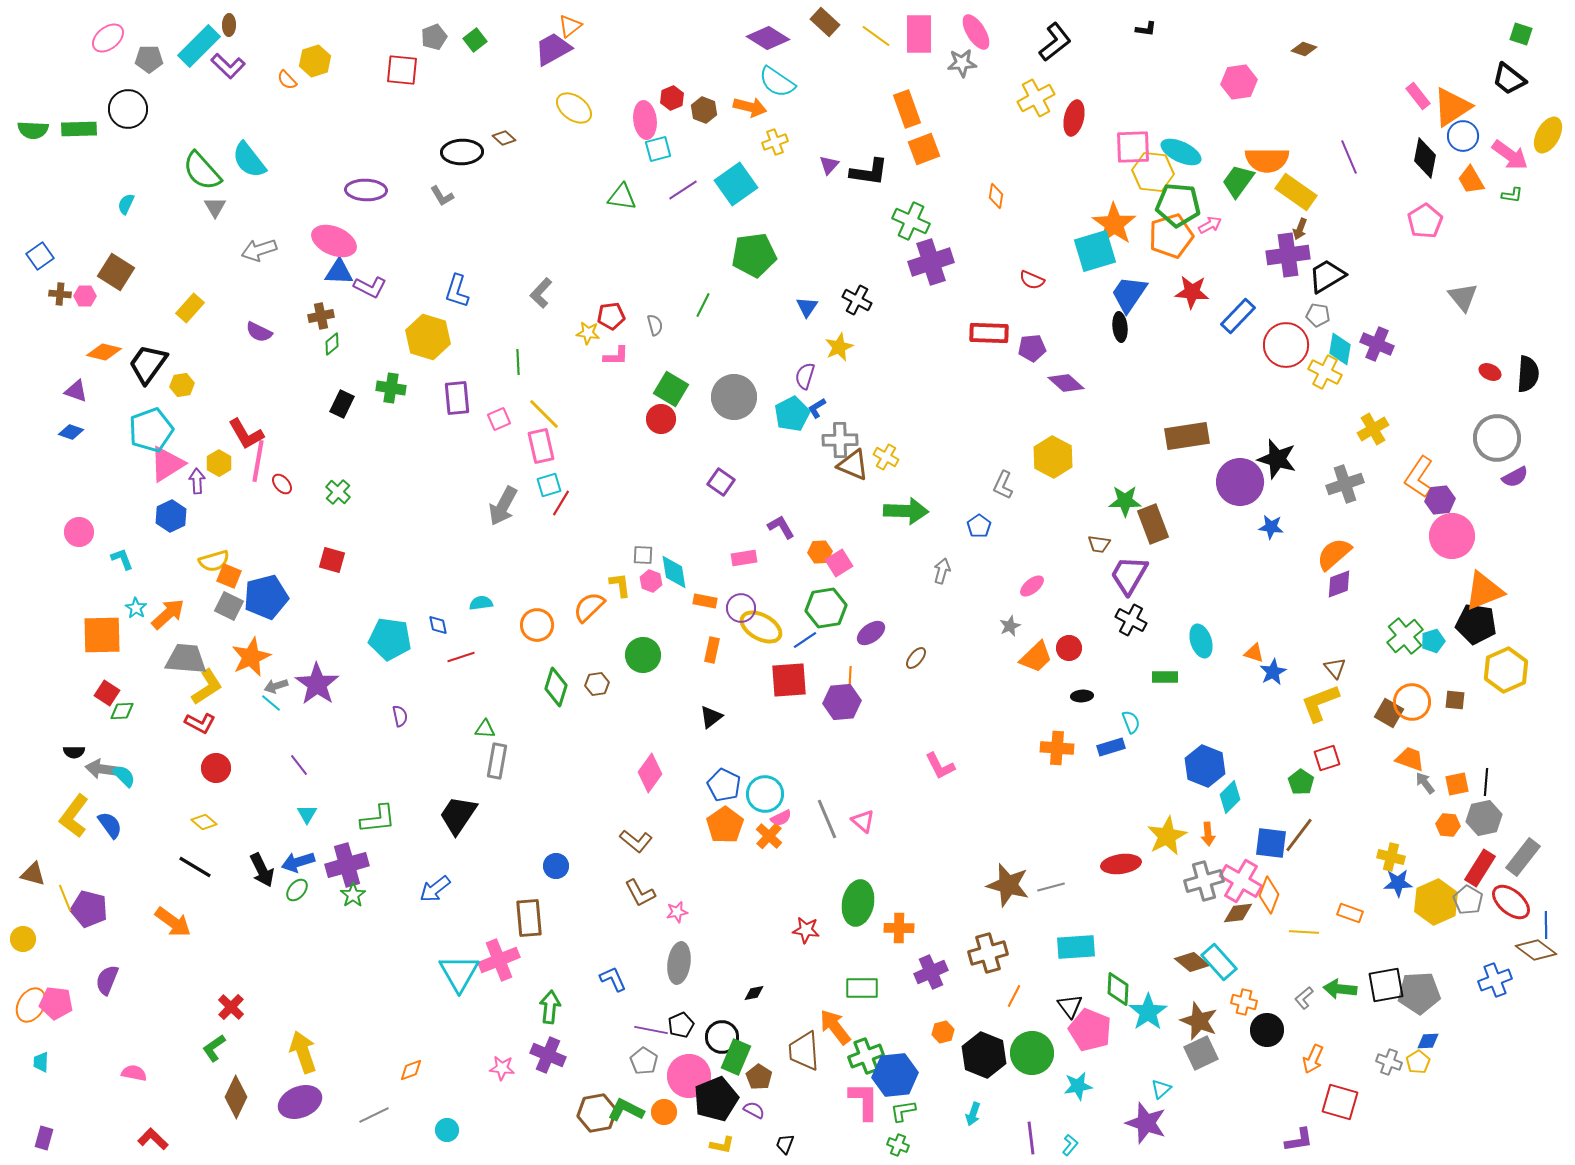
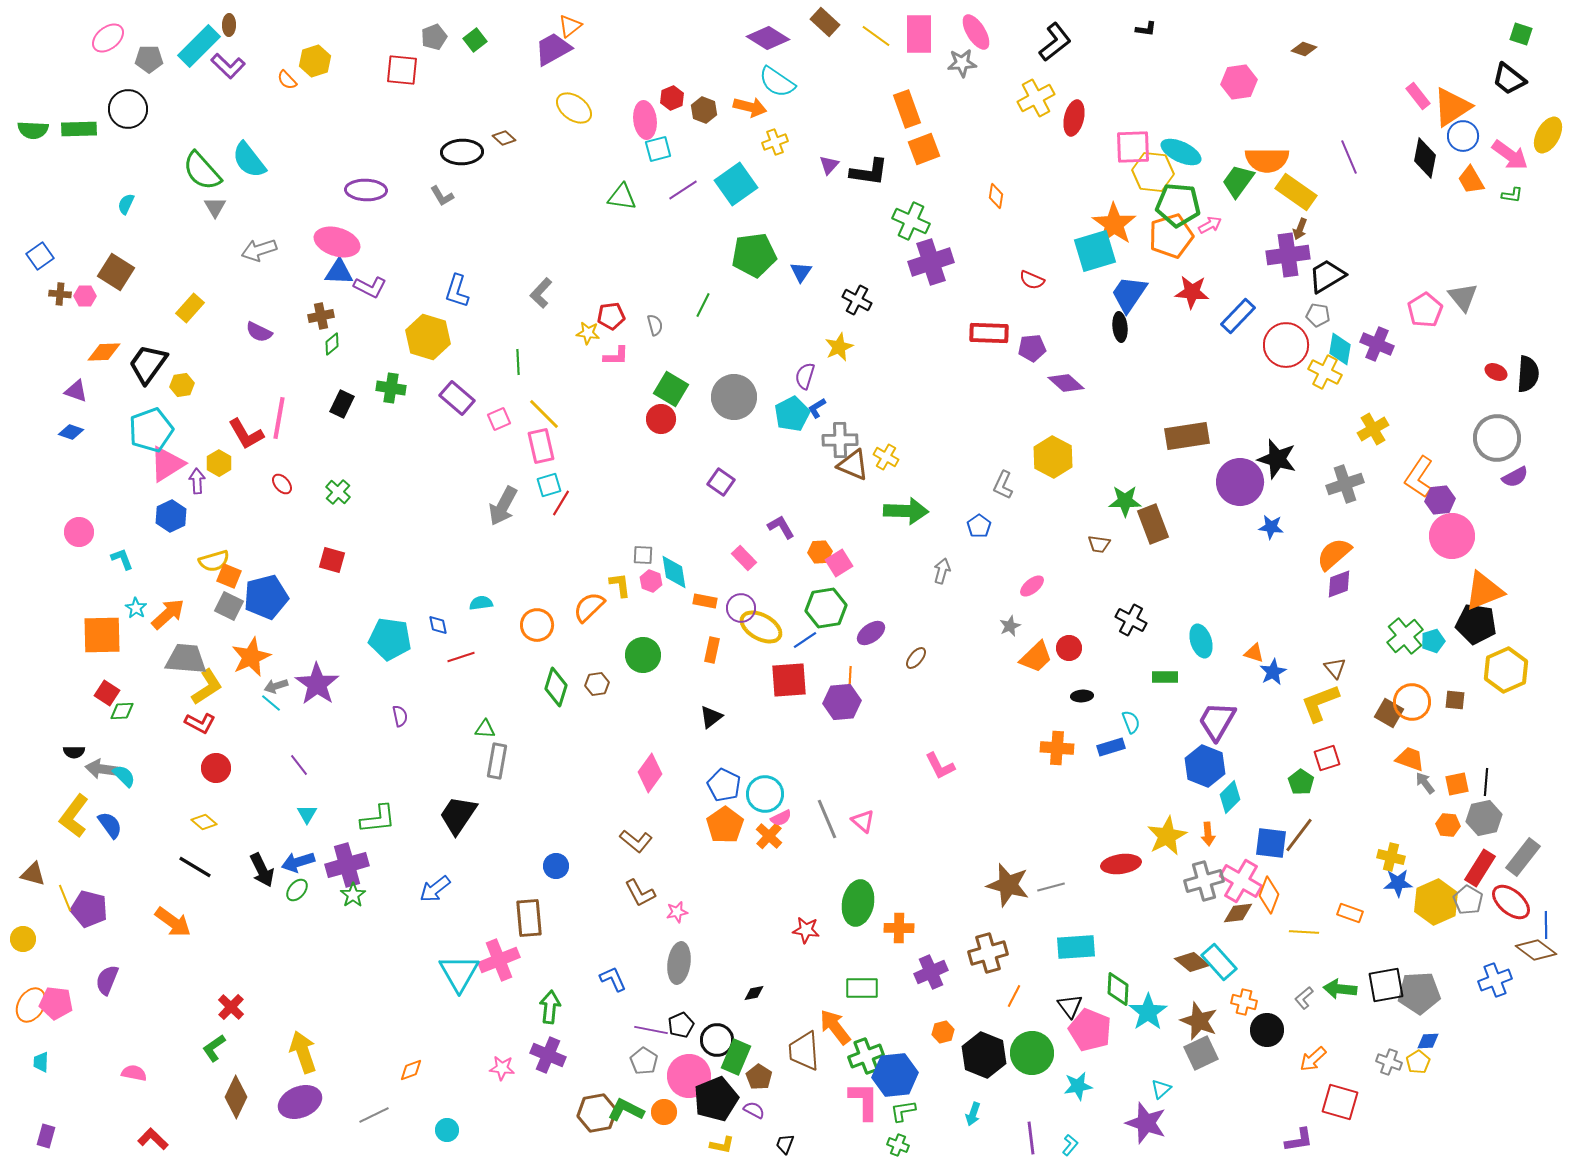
pink pentagon at (1425, 221): moved 89 px down
pink ellipse at (334, 241): moved 3 px right, 1 px down; rotated 6 degrees counterclockwise
blue triangle at (807, 307): moved 6 px left, 35 px up
orange diamond at (104, 352): rotated 16 degrees counterclockwise
red ellipse at (1490, 372): moved 6 px right
purple rectangle at (457, 398): rotated 44 degrees counterclockwise
pink line at (258, 461): moved 21 px right, 43 px up
pink rectangle at (744, 558): rotated 55 degrees clockwise
purple trapezoid at (1129, 575): moved 88 px right, 146 px down
black circle at (722, 1037): moved 5 px left, 3 px down
orange arrow at (1313, 1059): rotated 24 degrees clockwise
purple rectangle at (44, 1138): moved 2 px right, 2 px up
